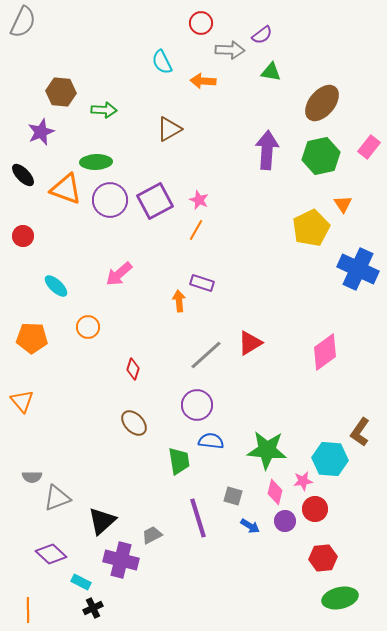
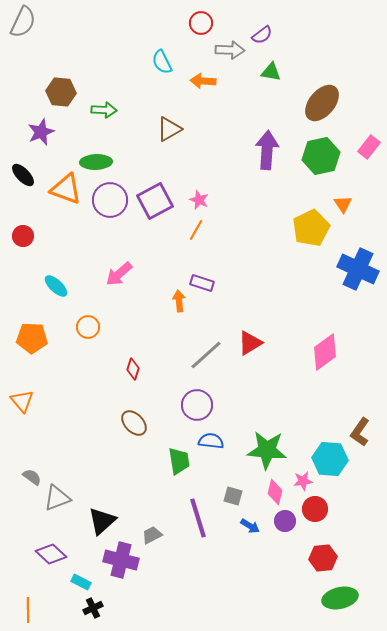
gray semicircle at (32, 477): rotated 144 degrees counterclockwise
